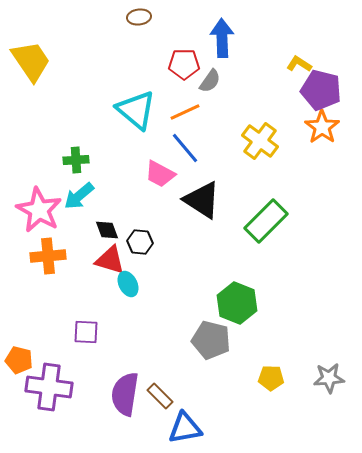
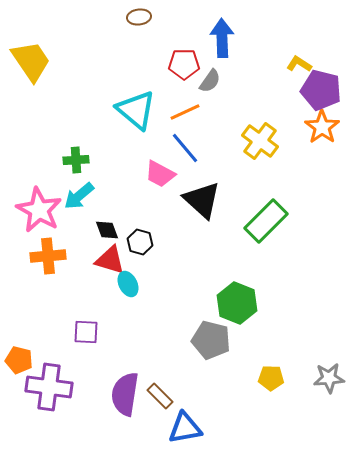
black triangle: rotated 9 degrees clockwise
black hexagon: rotated 10 degrees clockwise
